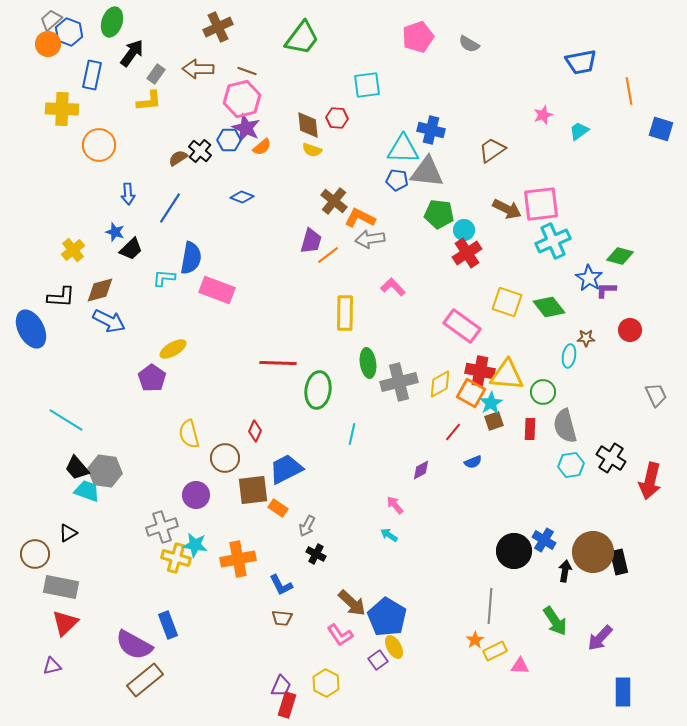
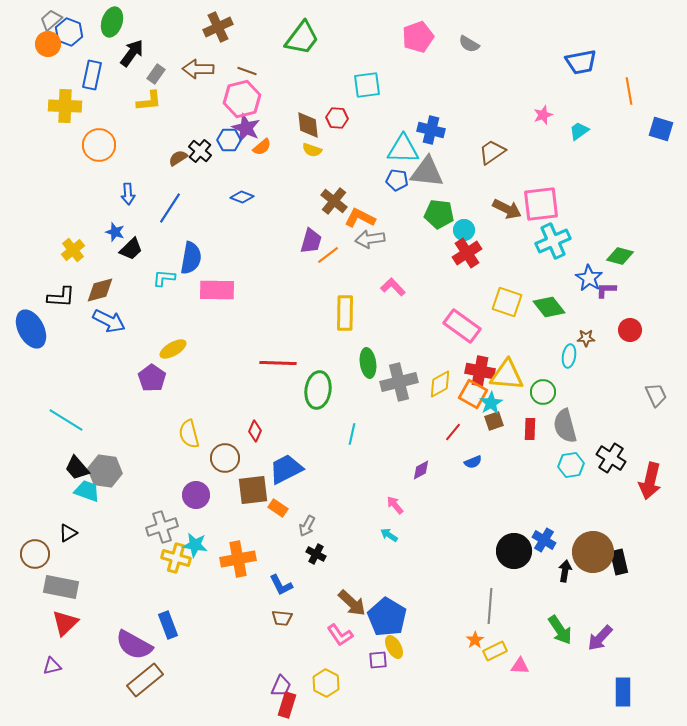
yellow cross at (62, 109): moved 3 px right, 3 px up
brown trapezoid at (492, 150): moved 2 px down
pink rectangle at (217, 290): rotated 20 degrees counterclockwise
orange square at (471, 393): moved 2 px right, 1 px down
green arrow at (555, 621): moved 5 px right, 9 px down
purple square at (378, 660): rotated 30 degrees clockwise
